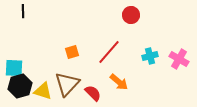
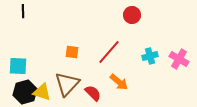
red circle: moved 1 px right
orange square: rotated 24 degrees clockwise
cyan square: moved 4 px right, 2 px up
black hexagon: moved 5 px right, 6 px down
yellow triangle: moved 1 px left, 1 px down
